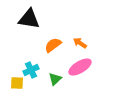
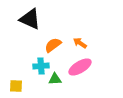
black triangle: moved 1 px right; rotated 15 degrees clockwise
cyan cross: moved 10 px right, 4 px up; rotated 21 degrees clockwise
green triangle: rotated 40 degrees clockwise
yellow square: moved 1 px left, 3 px down
